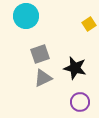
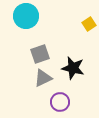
black star: moved 2 px left
purple circle: moved 20 px left
